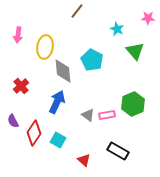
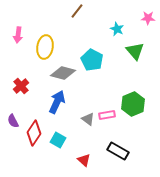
gray diamond: moved 2 px down; rotated 70 degrees counterclockwise
gray triangle: moved 4 px down
